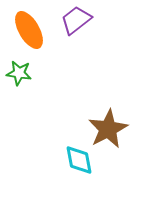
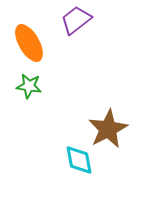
orange ellipse: moved 13 px down
green star: moved 10 px right, 13 px down
